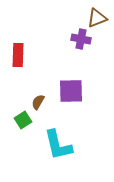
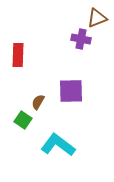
green square: rotated 24 degrees counterclockwise
cyan L-shape: rotated 140 degrees clockwise
